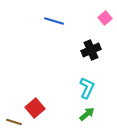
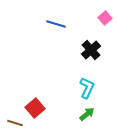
blue line: moved 2 px right, 3 px down
black cross: rotated 18 degrees counterclockwise
brown line: moved 1 px right, 1 px down
